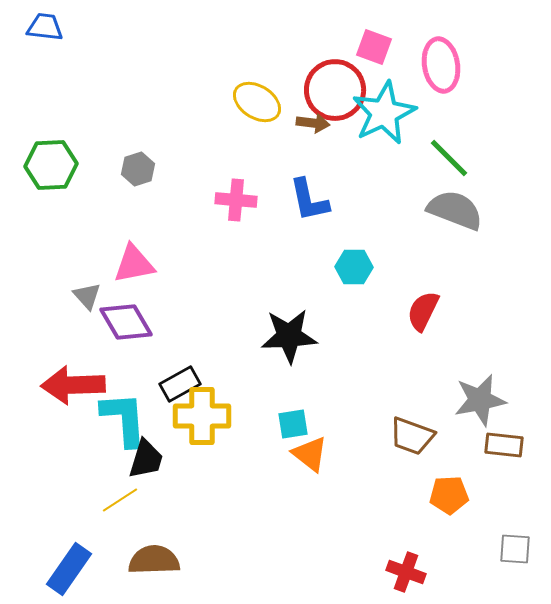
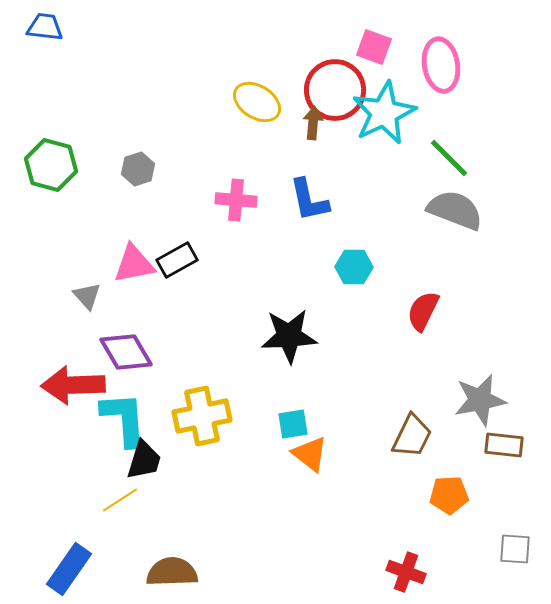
brown arrow: rotated 92 degrees counterclockwise
green hexagon: rotated 18 degrees clockwise
purple diamond: moved 30 px down
black rectangle: moved 3 px left, 124 px up
yellow cross: rotated 12 degrees counterclockwise
brown trapezoid: rotated 84 degrees counterclockwise
black trapezoid: moved 2 px left, 1 px down
brown semicircle: moved 18 px right, 12 px down
